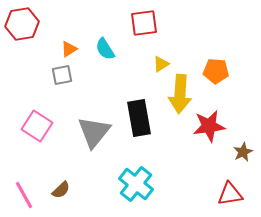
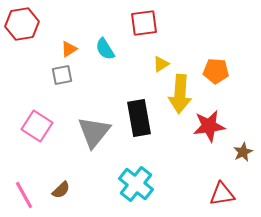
red triangle: moved 8 px left
